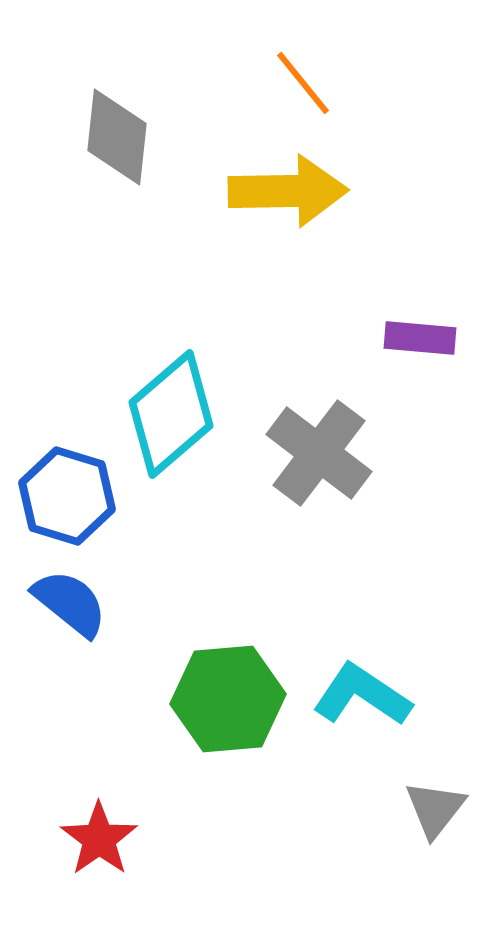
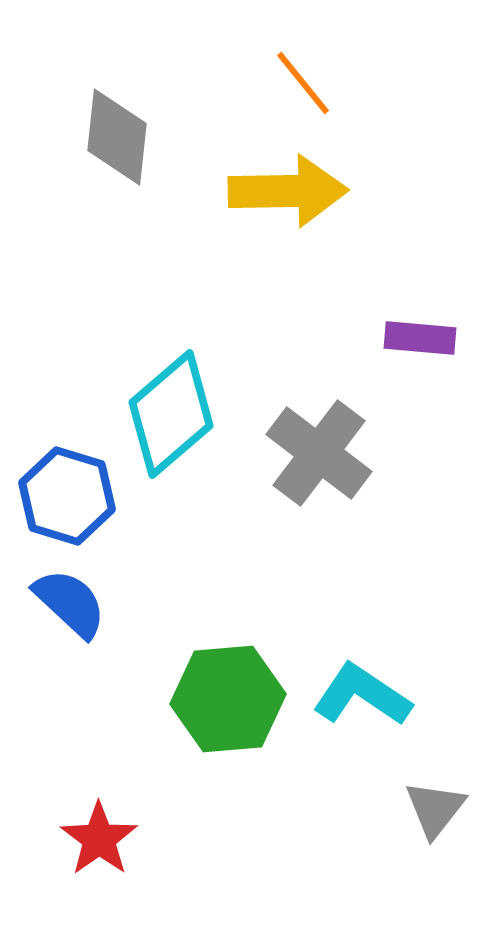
blue semicircle: rotated 4 degrees clockwise
